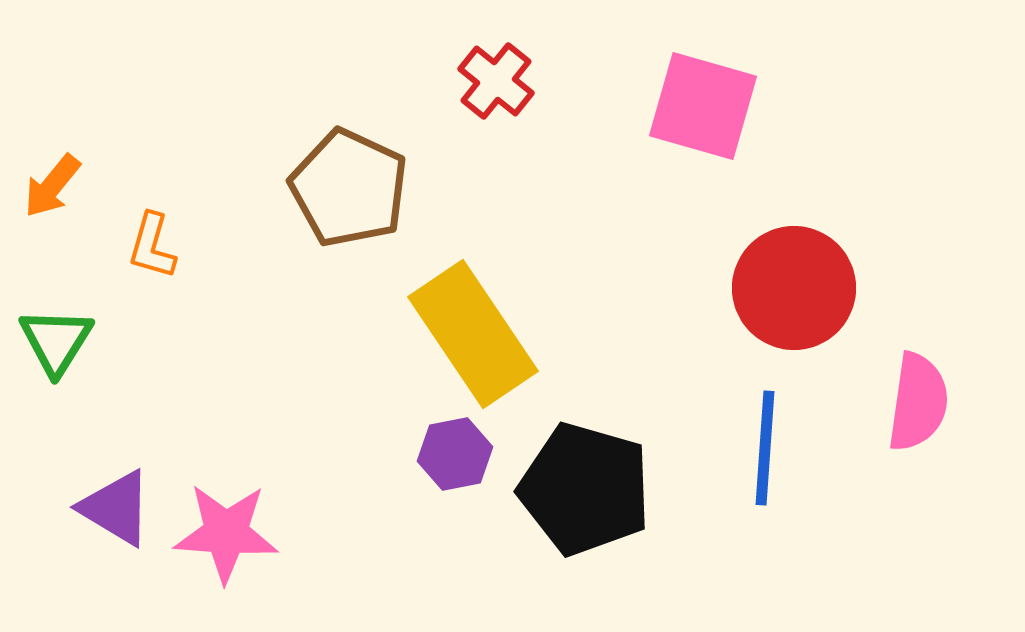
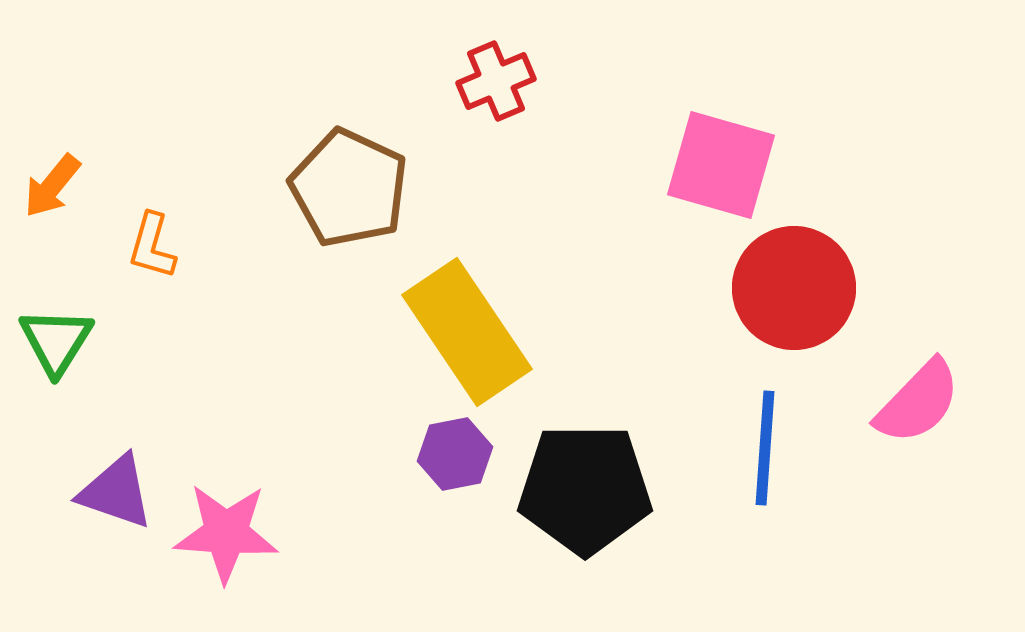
red cross: rotated 28 degrees clockwise
pink square: moved 18 px right, 59 px down
yellow rectangle: moved 6 px left, 2 px up
pink semicircle: rotated 36 degrees clockwise
black pentagon: rotated 16 degrees counterclockwise
purple triangle: moved 16 px up; rotated 12 degrees counterclockwise
